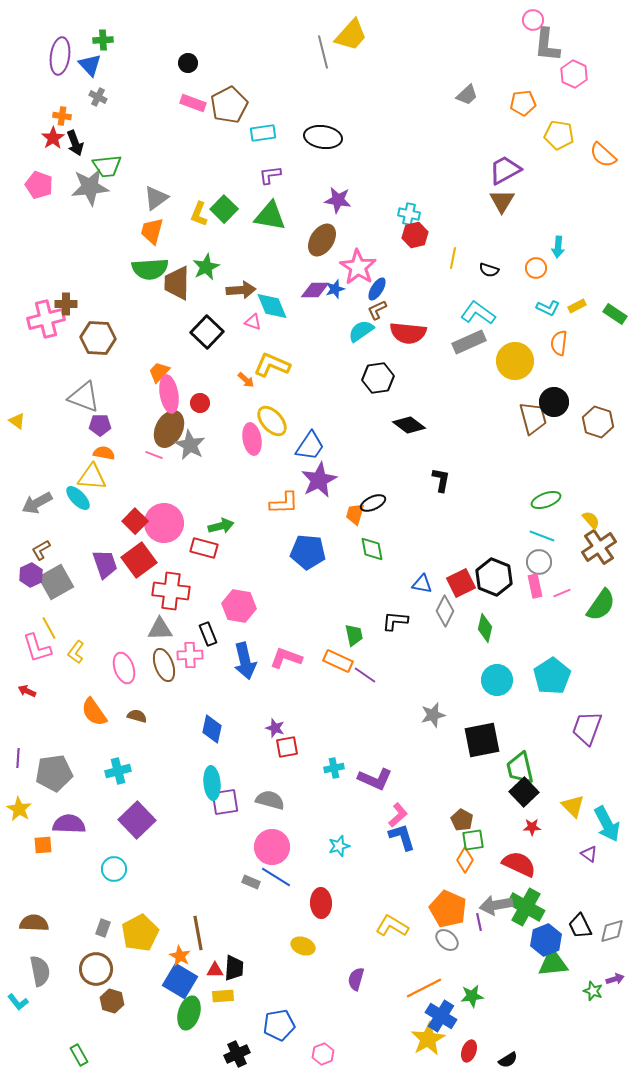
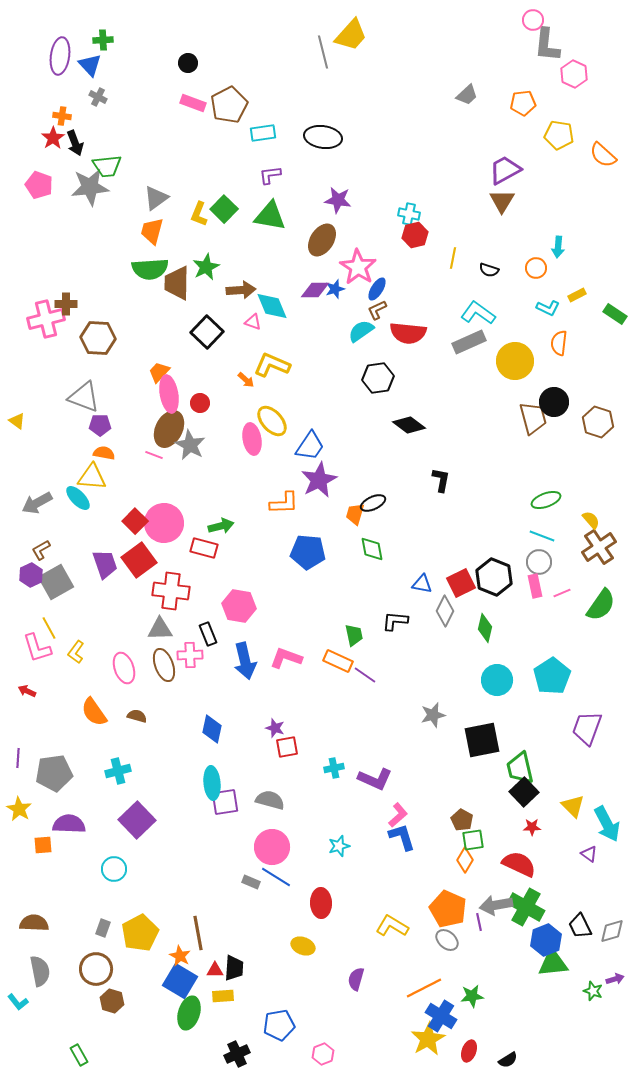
yellow rectangle at (577, 306): moved 11 px up
